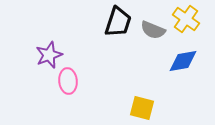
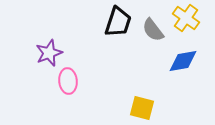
yellow cross: moved 1 px up
gray semicircle: rotated 30 degrees clockwise
purple star: moved 2 px up
